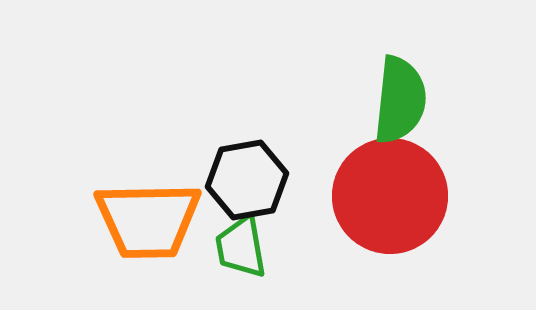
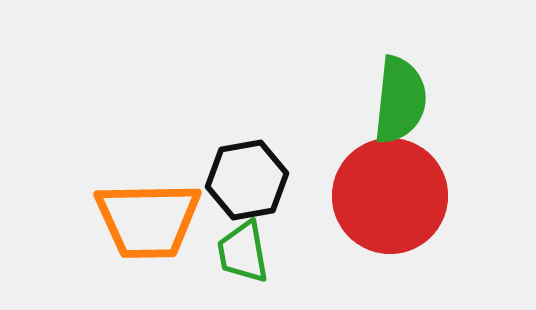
green trapezoid: moved 2 px right, 5 px down
